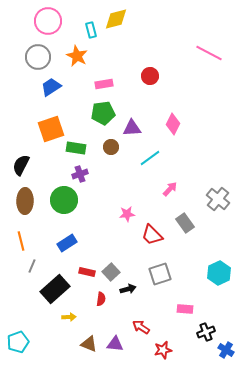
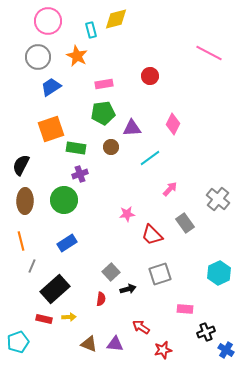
red rectangle at (87, 272): moved 43 px left, 47 px down
